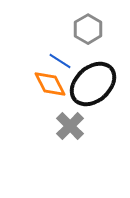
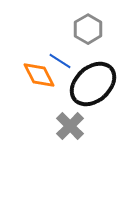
orange diamond: moved 11 px left, 9 px up
